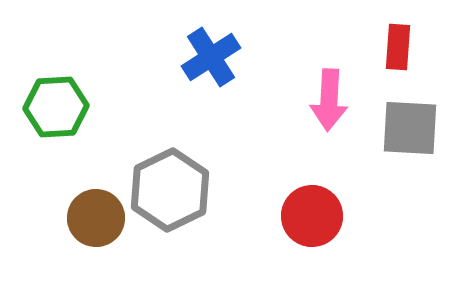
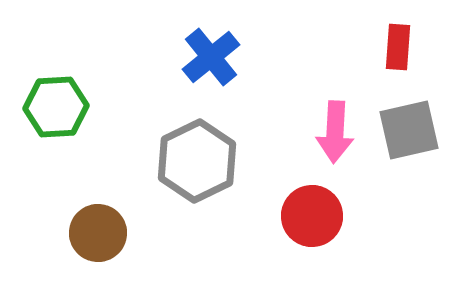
blue cross: rotated 6 degrees counterclockwise
pink arrow: moved 6 px right, 32 px down
gray square: moved 1 px left, 2 px down; rotated 16 degrees counterclockwise
gray hexagon: moved 27 px right, 29 px up
brown circle: moved 2 px right, 15 px down
